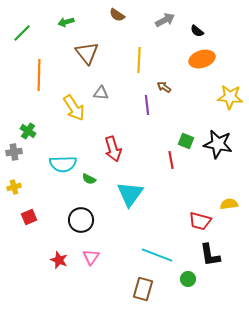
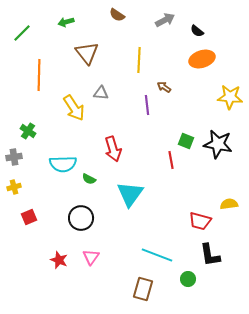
gray cross: moved 5 px down
black circle: moved 2 px up
